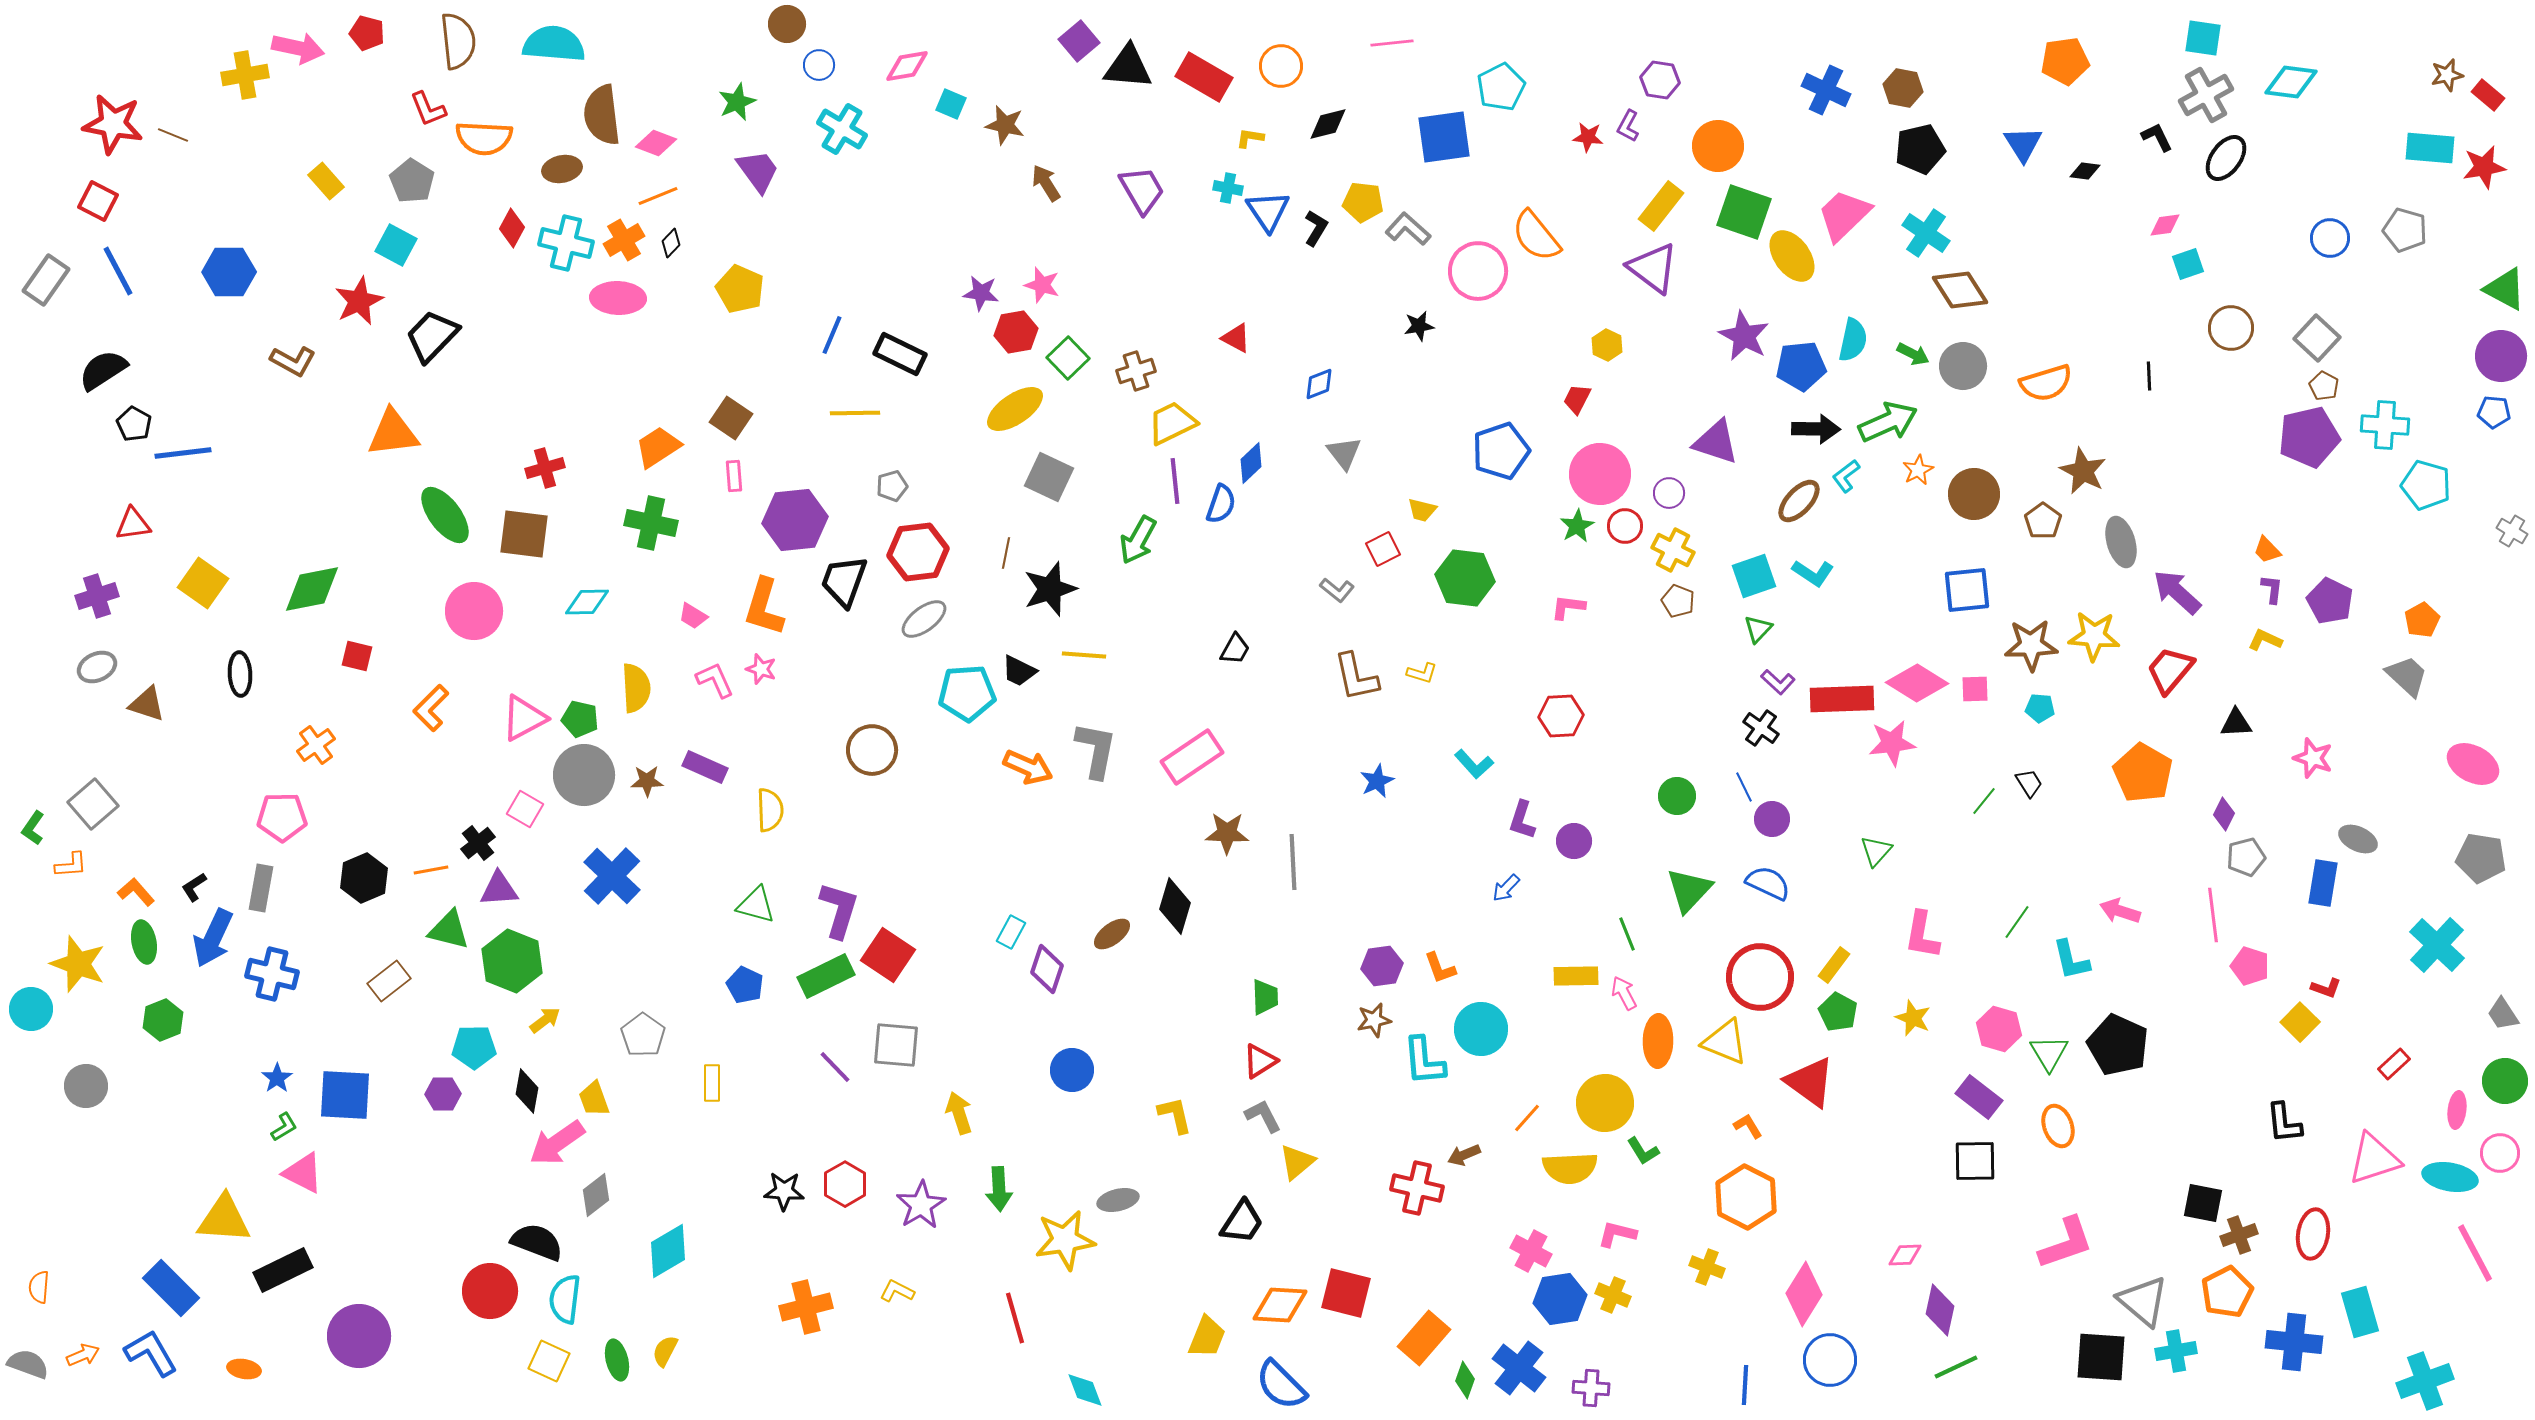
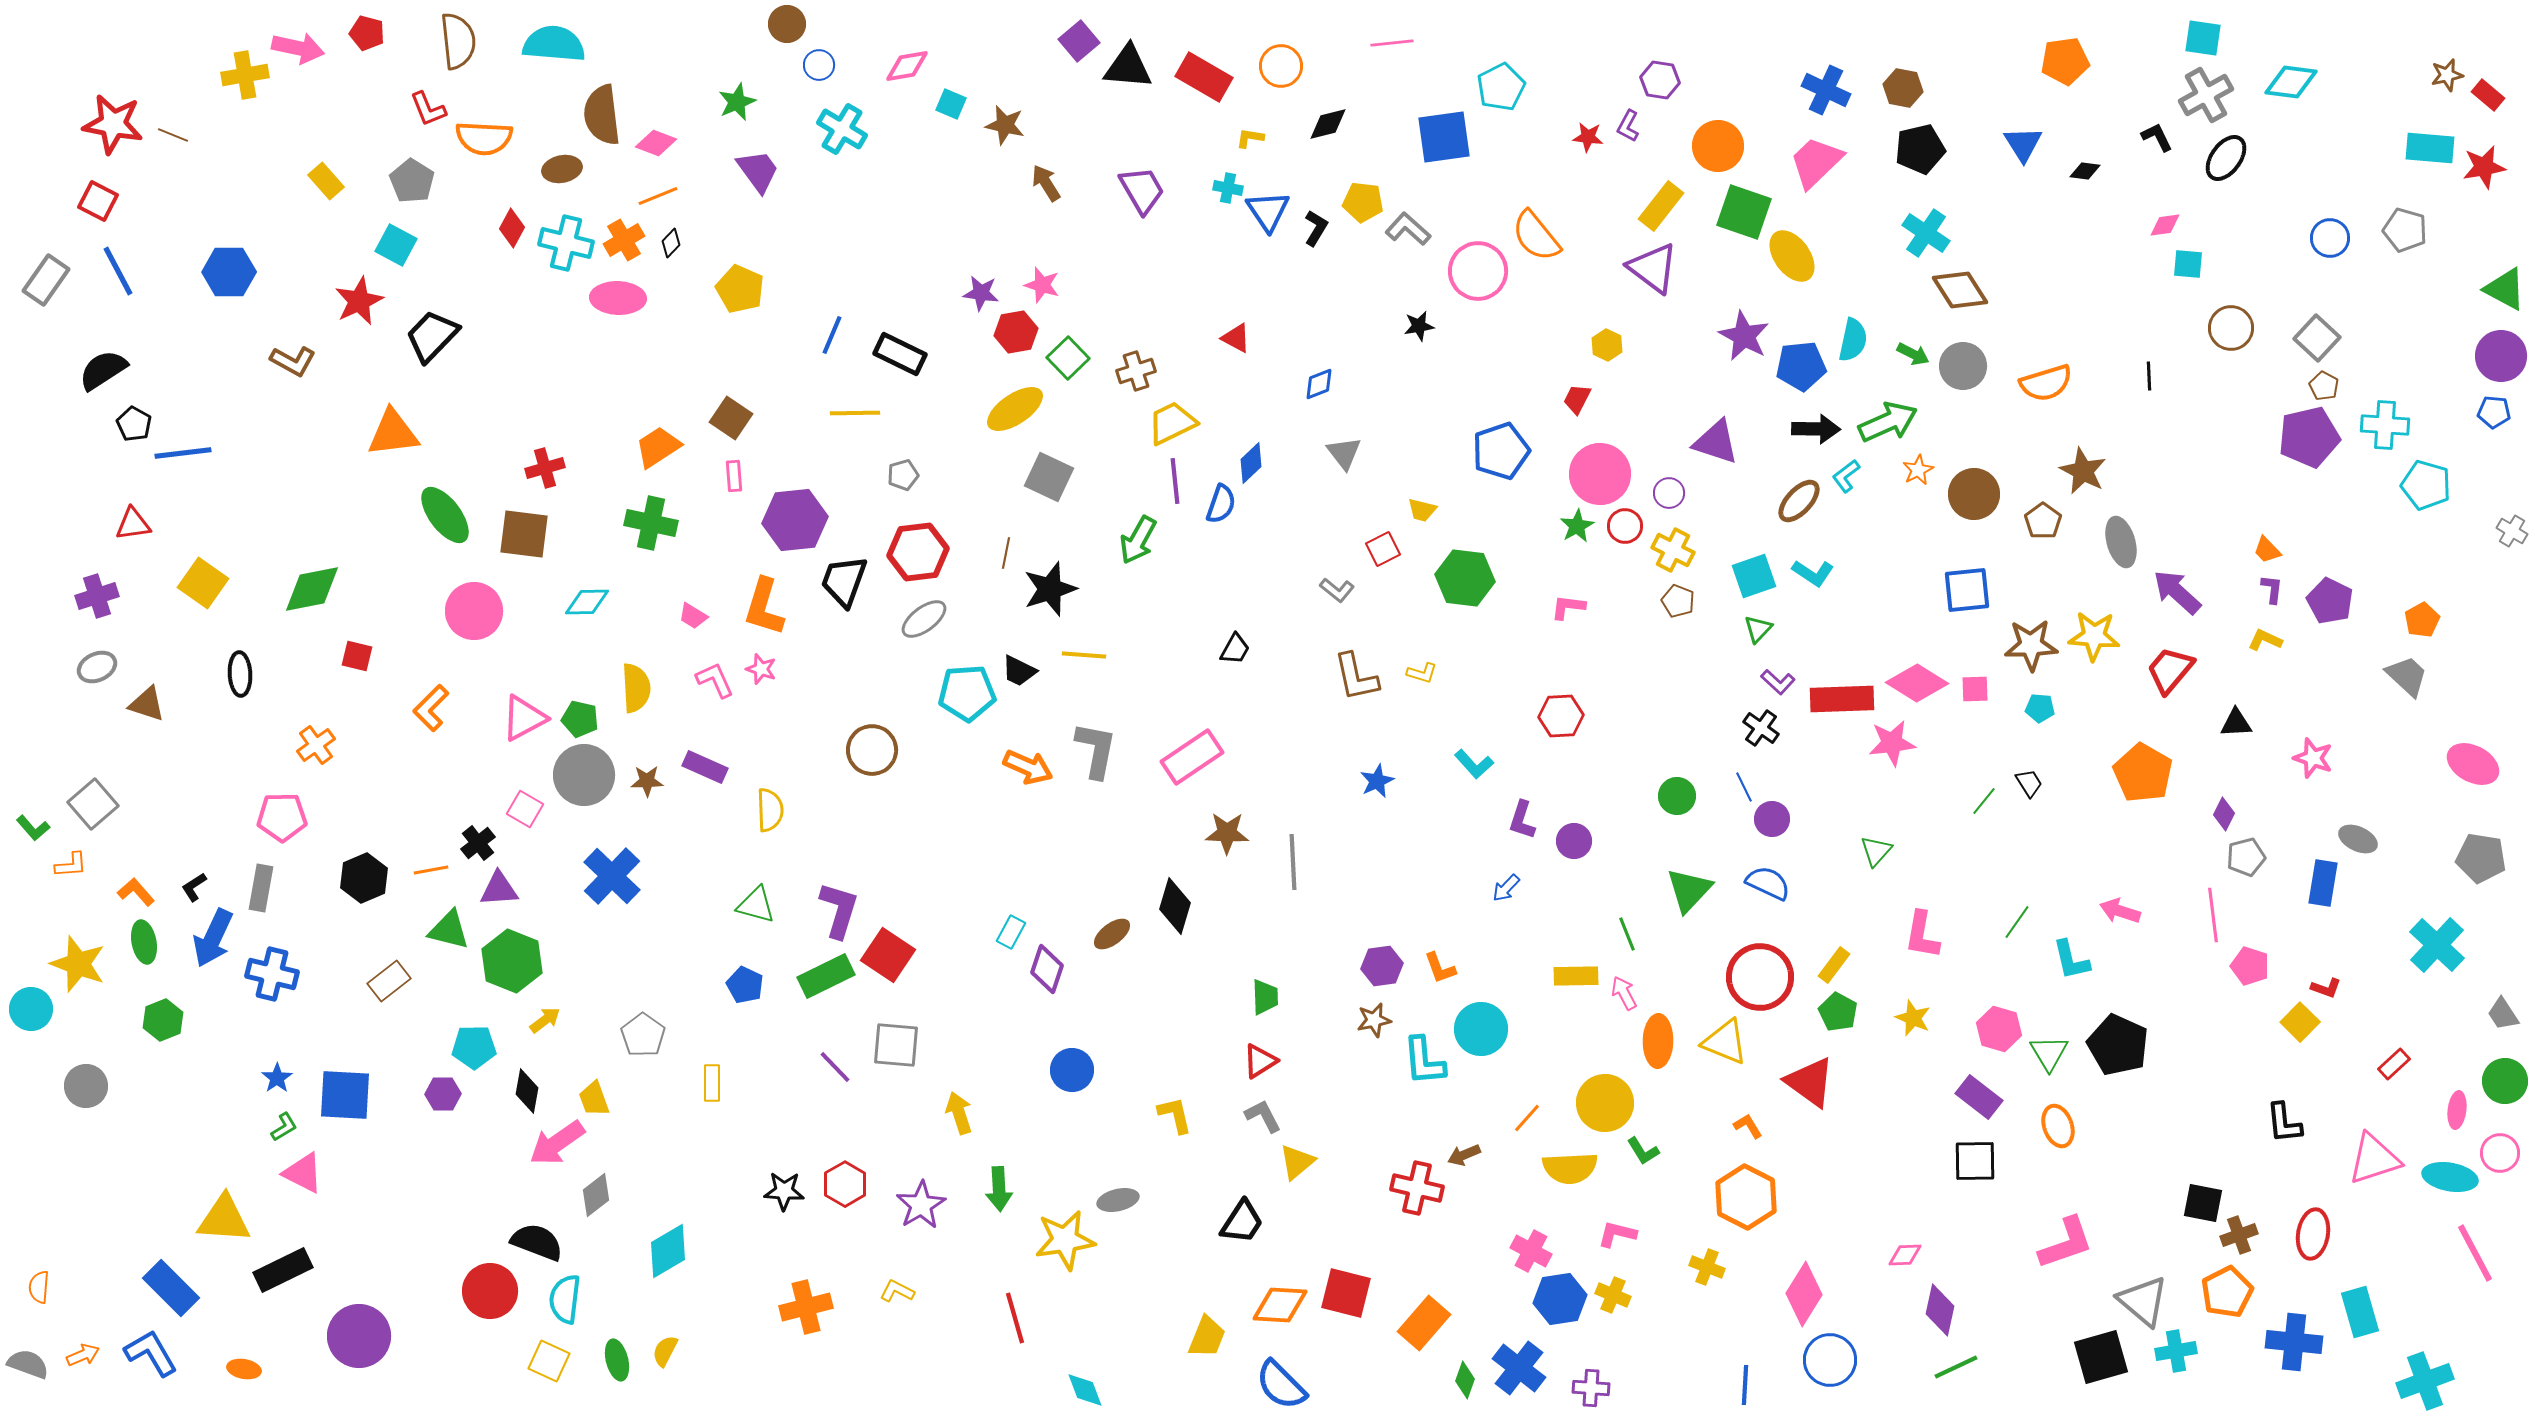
pink trapezoid at (1844, 215): moved 28 px left, 53 px up
cyan square at (2188, 264): rotated 24 degrees clockwise
gray pentagon at (892, 486): moved 11 px right, 11 px up
green L-shape at (33, 828): rotated 76 degrees counterclockwise
orange rectangle at (1424, 1338): moved 15 px up
black square at (2101, 1357): rotated 20 degrees counterclockwise
